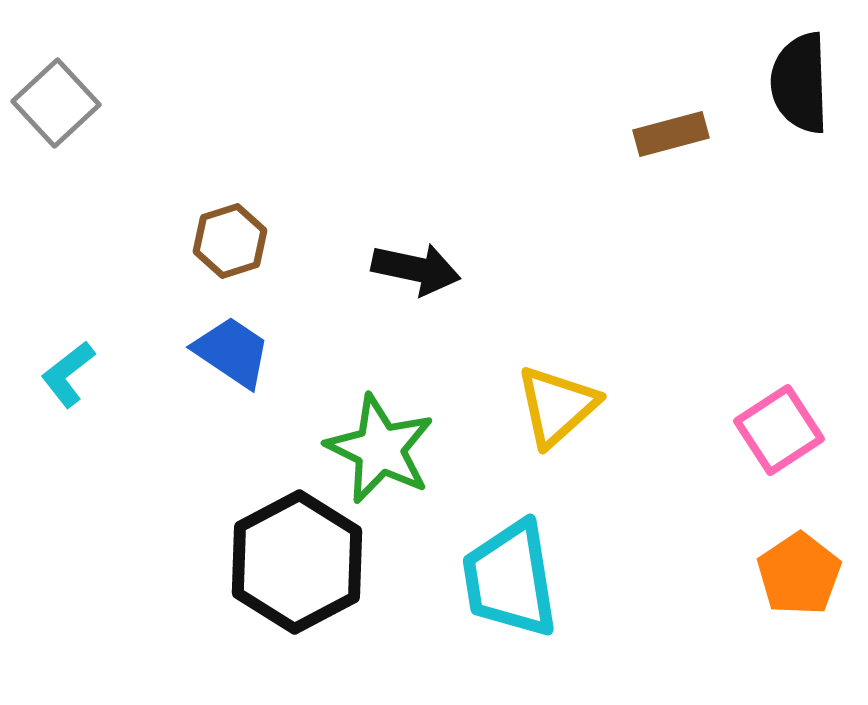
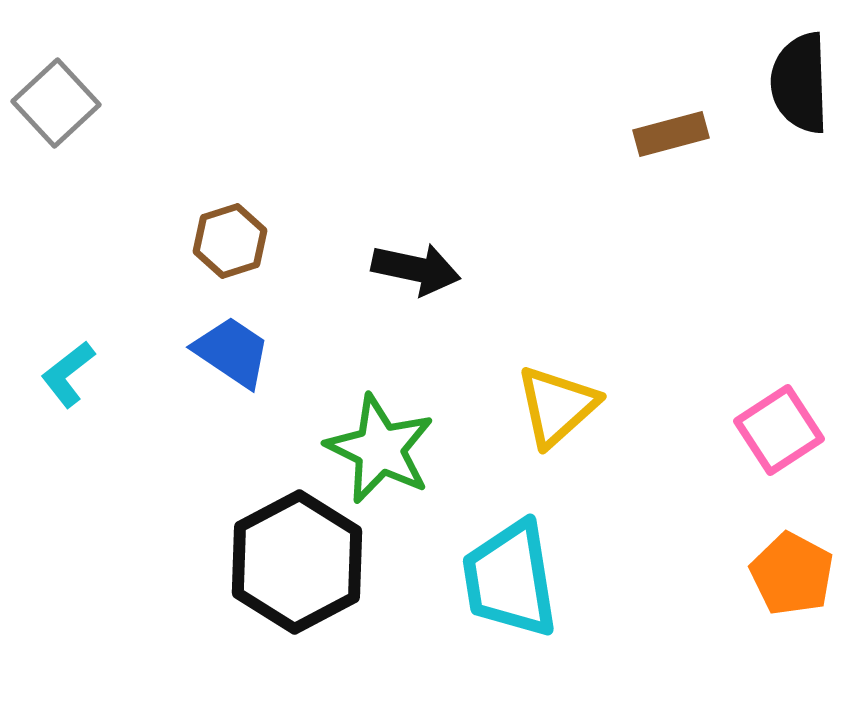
orange pentagon: moved 7 px left; rotated 10 degrees counterclockwise
